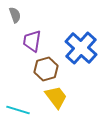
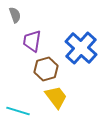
cyan line: moved 1 px down
